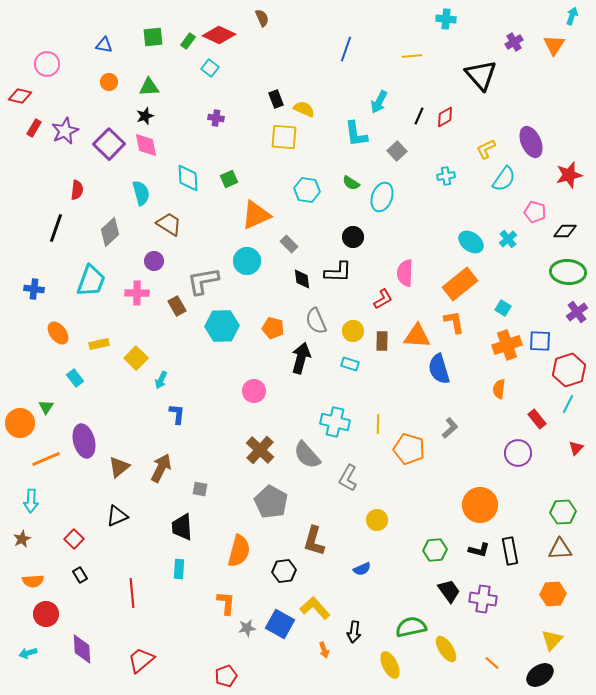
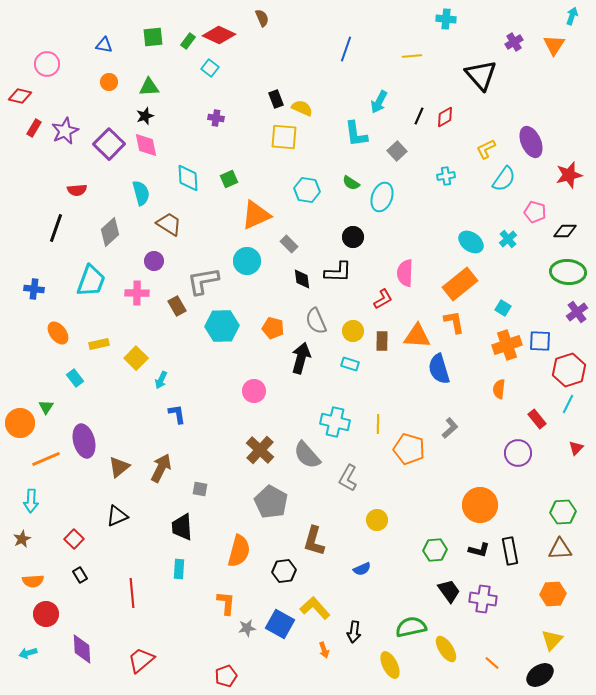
yellow semicircle at (304, 109): moved 2 px left, 1 px up
red semicircle at (77, 190): rotated 78 degrees clockwise
blue L-shape at (177, 414): rotated 15 degrees counterclockwise
